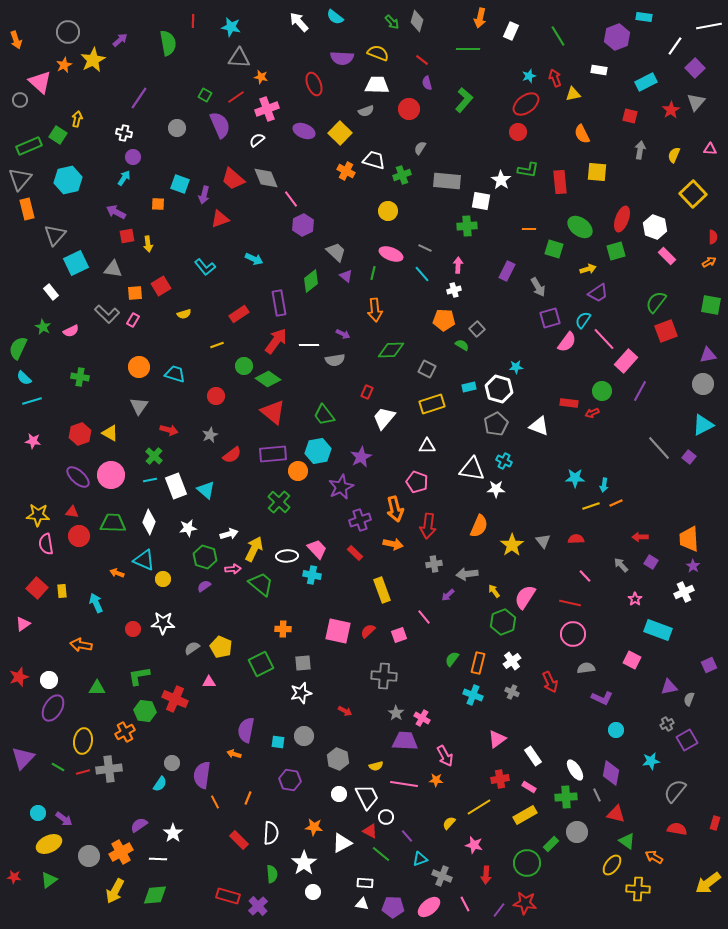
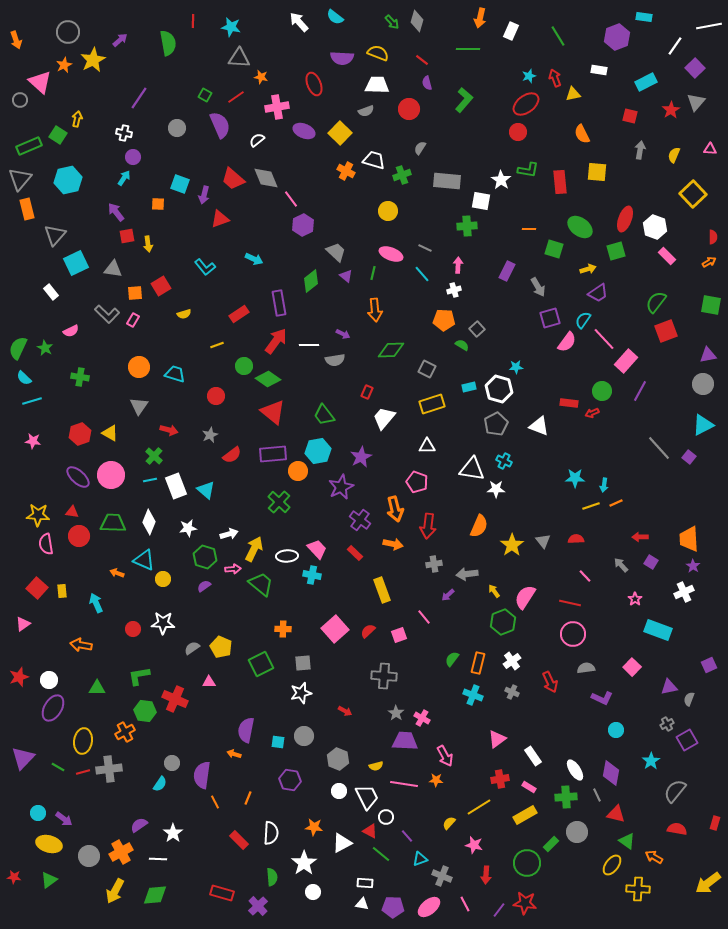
pink cross at (267, 109): moved 10 px right, 2 px up; rotated 10 degrees clockwise
purple arrow at (116, 212): rotated 24 degrees clockwise
red ellipse at (622, 219): moved 3 px right
green star at (43, 327): moved 2 px right, 21 px down
purple cross at (360, 520): rotated 35 degrees counterclockwise
pink square at (338, 631): moved 3 px left, 2 px up; rotated 36 degrees clockwise
pink square at (632, 660): moved 7 px down; rotated 18 degrees clockwise
cyan star at (651, 761): rotated 24 degrees counterclockwise
white circle at (339, 794): moved 3 px up
yellow ellipse at (49, 844): rotated 40 degrees clockwise
green semicircle at (272, 874): moved 3 px down
red rectangle at (228, 896): moved 6 px left, 3 px up
